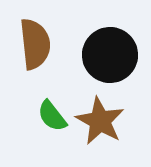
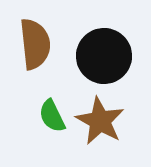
black circle: moved 6 px left, 1 px down
green semicircle: rotated 12 degrees clockwise
